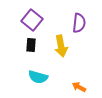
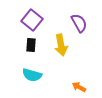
purple semicircle: rotated 36 degrees counterclockwise
yellow arrow: moved 1 px up
cyan semicircle: moved 6 px left, 2 px up
